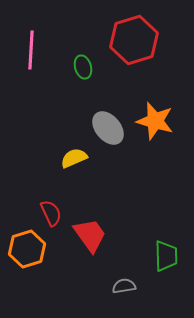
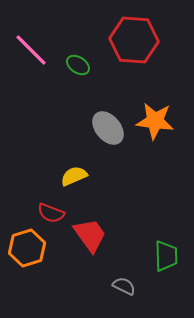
red hexagon: rotated 21 degrees clockwise
pink line: rotated 48 degrees counterclockwise
green ellipse: moved 5 px left, 2 px up; rotated 40 degrees counterclockwise
orange star: rotated 9 degrees counterclockwise
yellow semicircle: moved 18 px down
red semicircle: rotated 136 degrees clockwise
orange hexagon: moved 1 px up
gray semicircle: rotated 35 degrees clockwise
